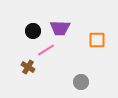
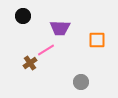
black circle: moved 10 px left, 15 px up
brown cross: moved 2 px right, 4 px up; rotated 24 degrees clockwise
